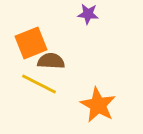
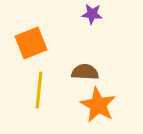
purple star: moved 4 px right
brown semicircle: moved 34 px right, 11 px down
yellow line: moved 6 px down; rotated 69 degrees clockwise
